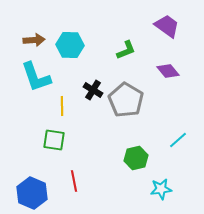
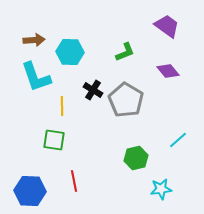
cyan hexagon: moved 7 px down
green L-shape: moved 1 px left, 2 px down
blue hexagon: moved 2 px left, 2 px up; rotated 20 degrees counterclockwise
